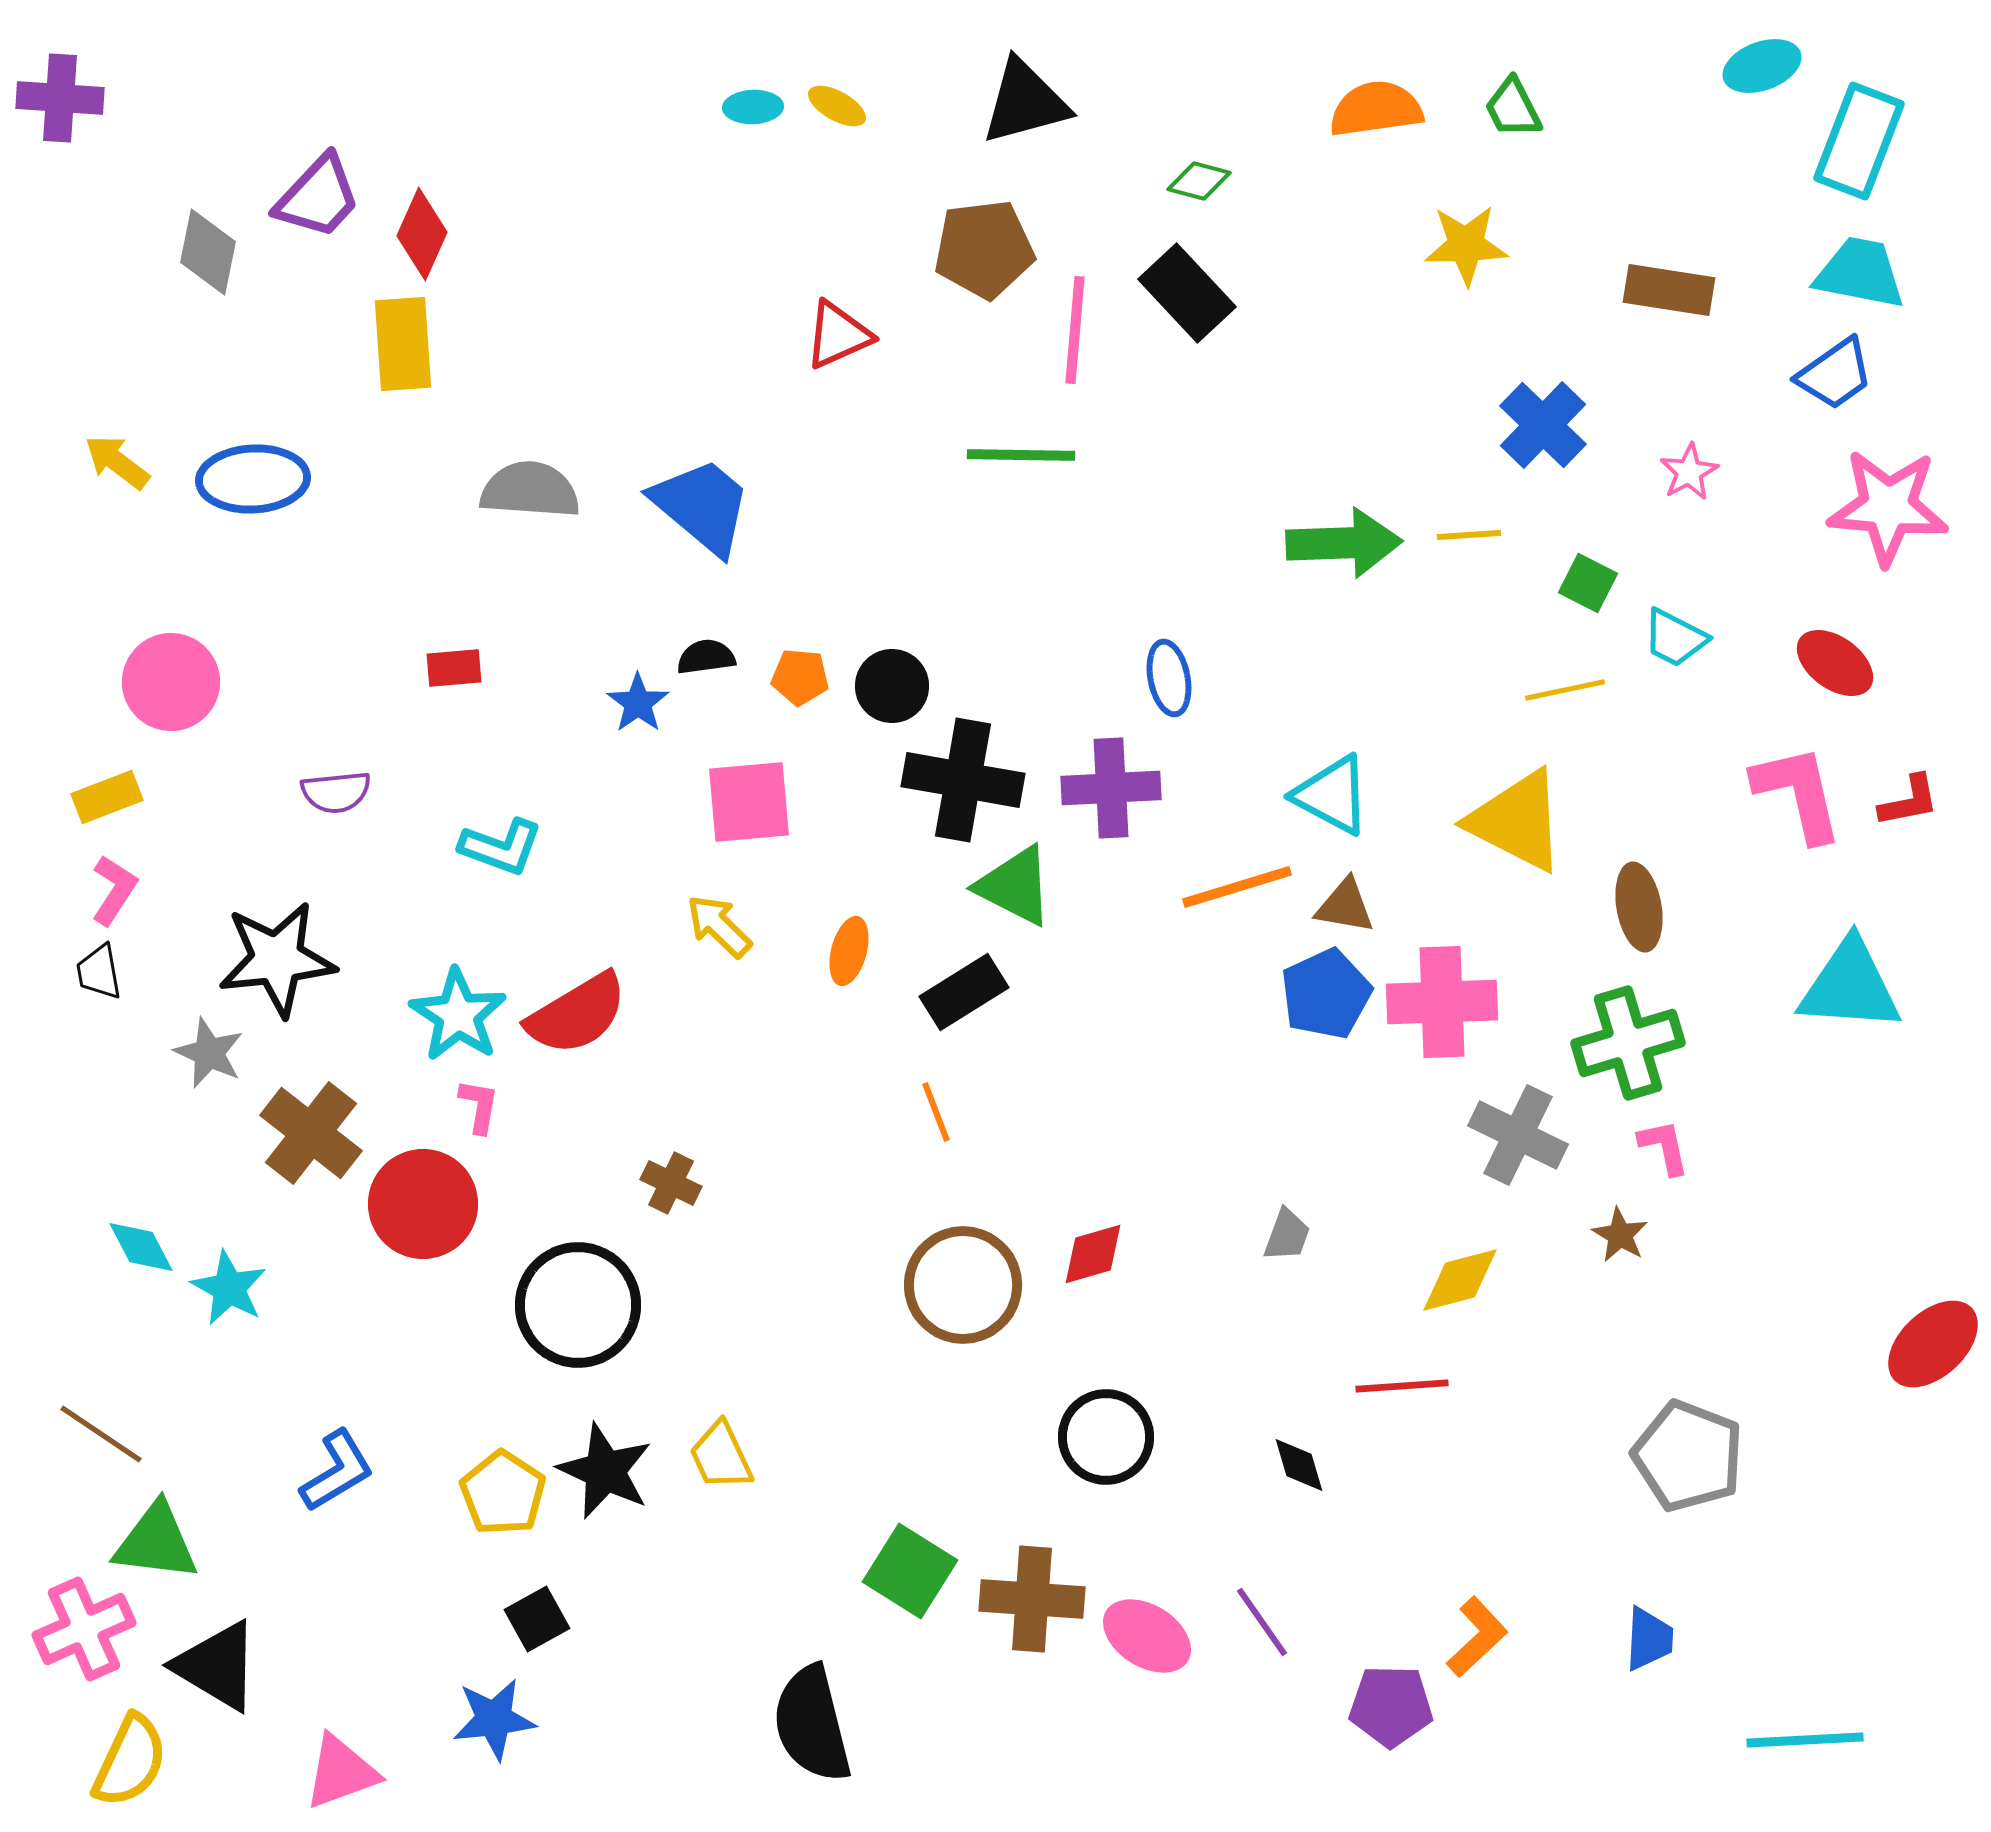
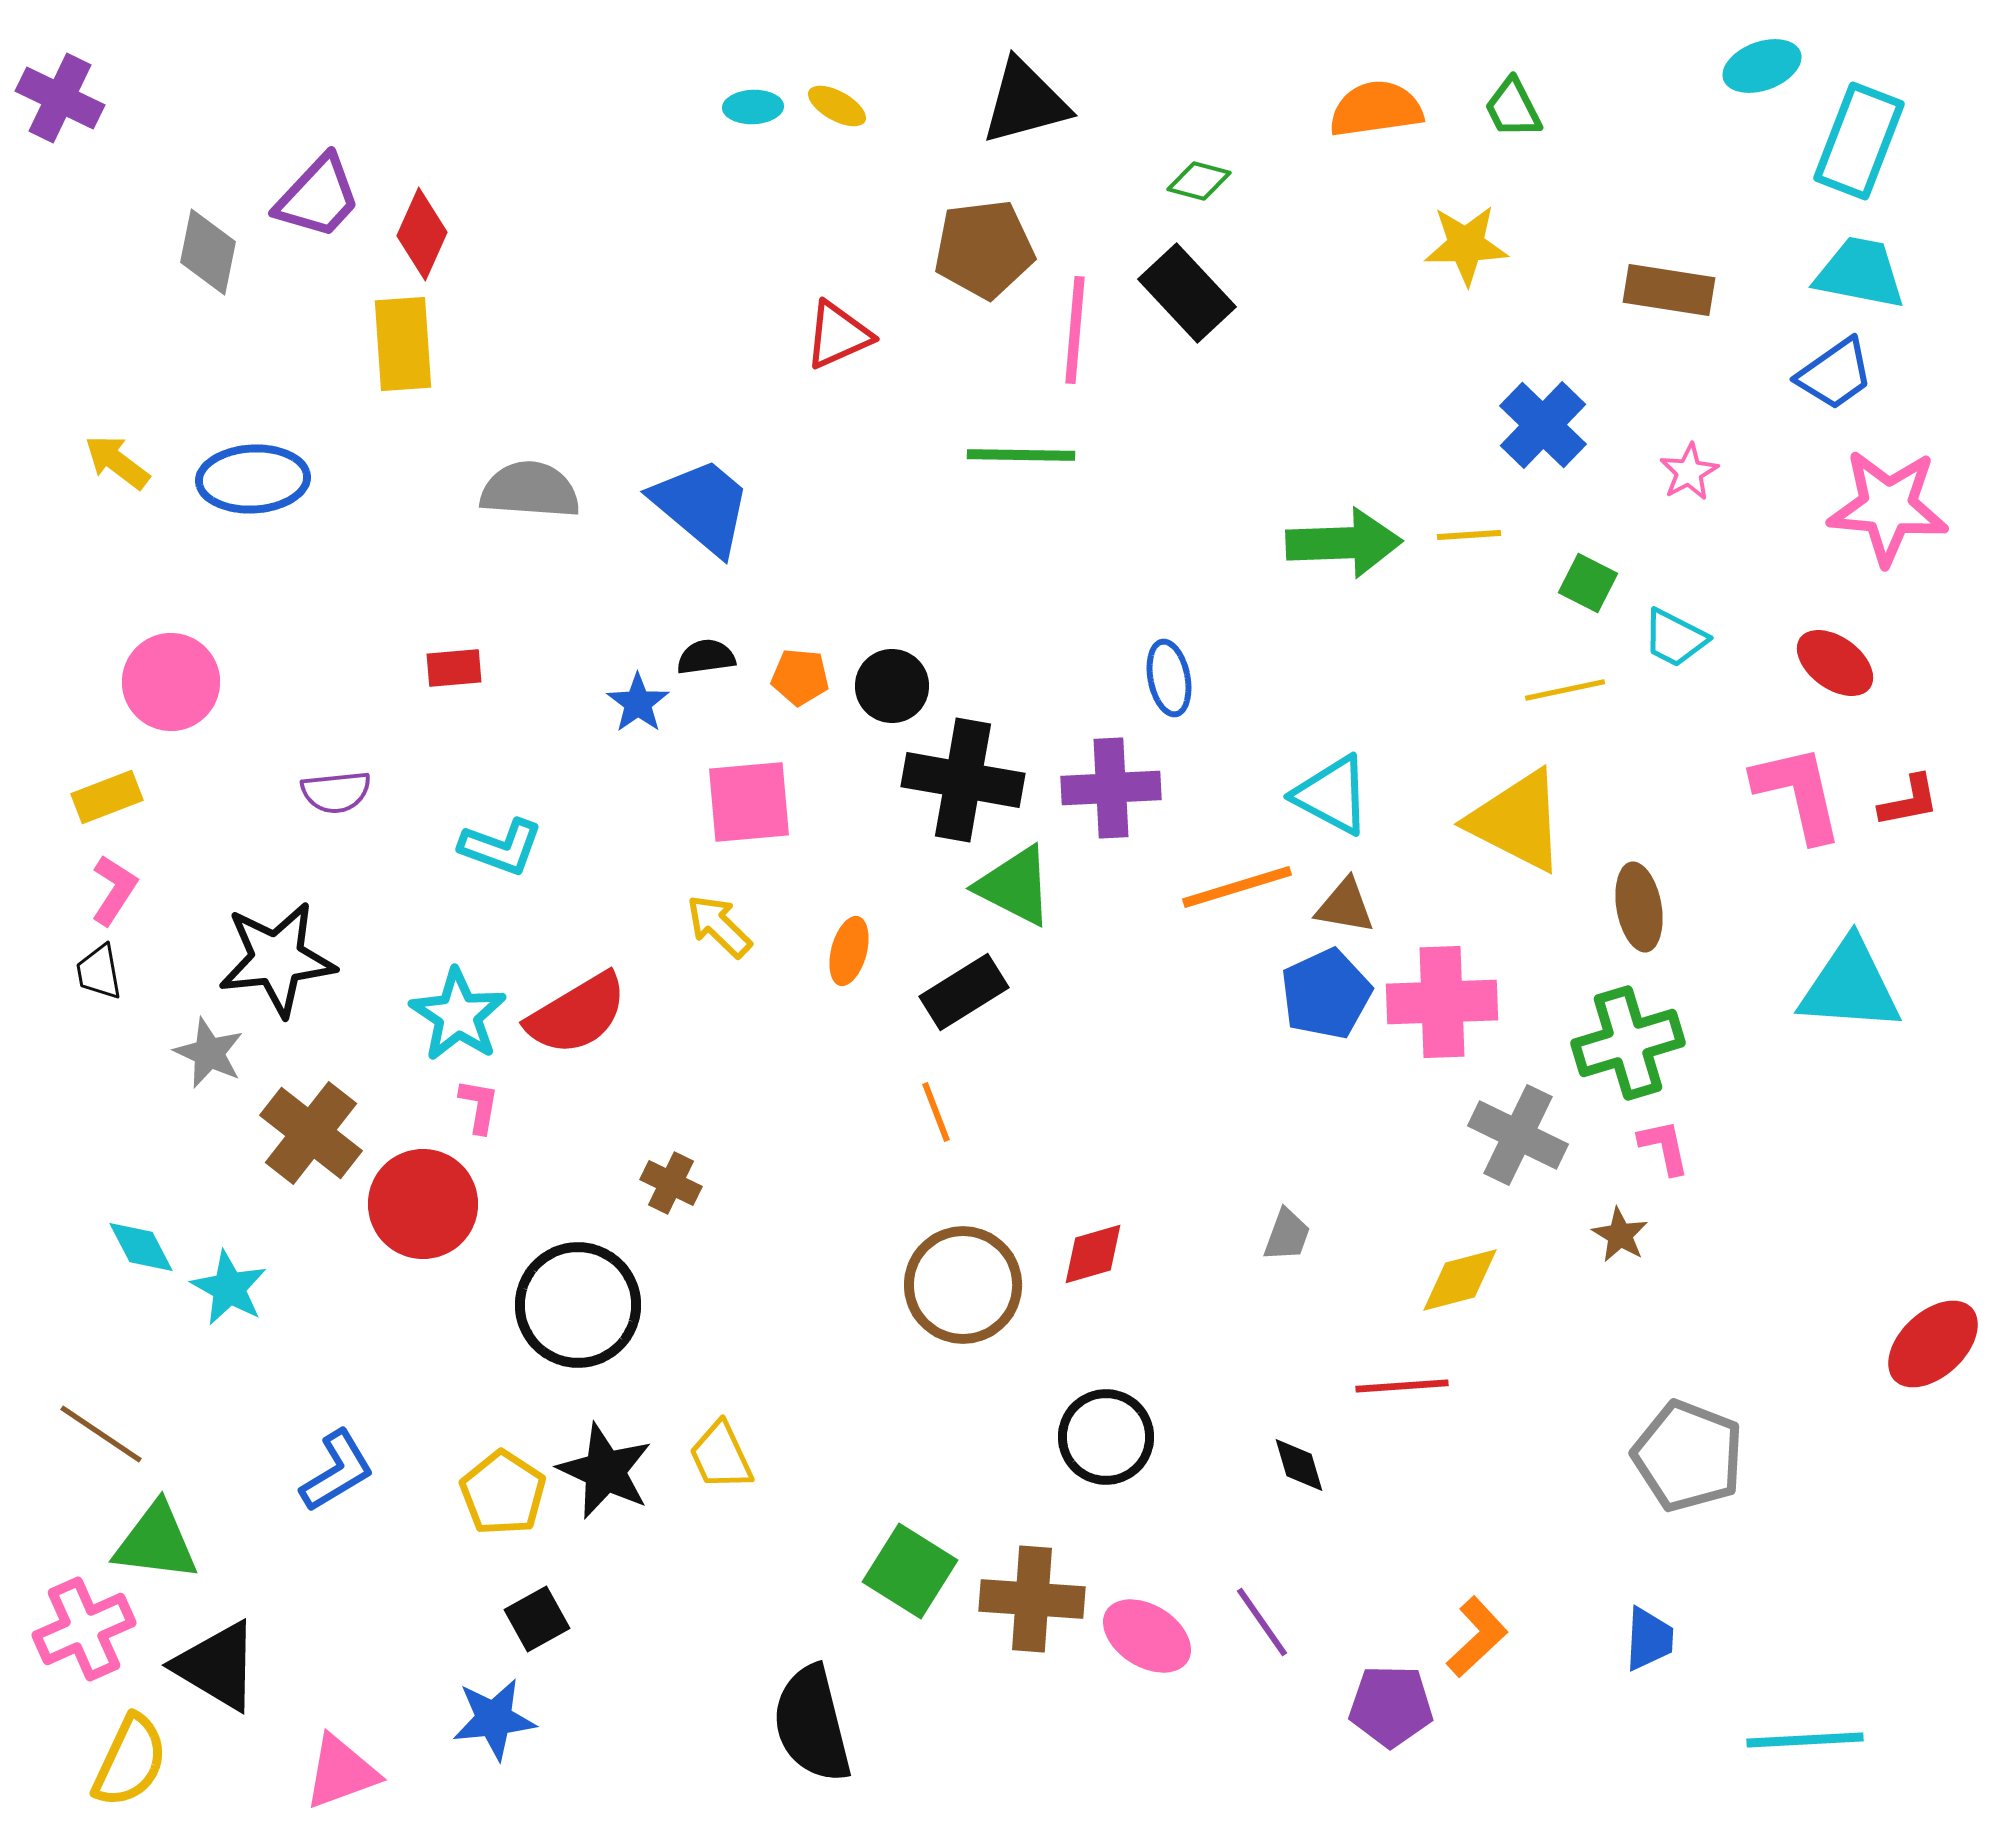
purple cross at (60, 98): rotated 22 degrees clockwise
